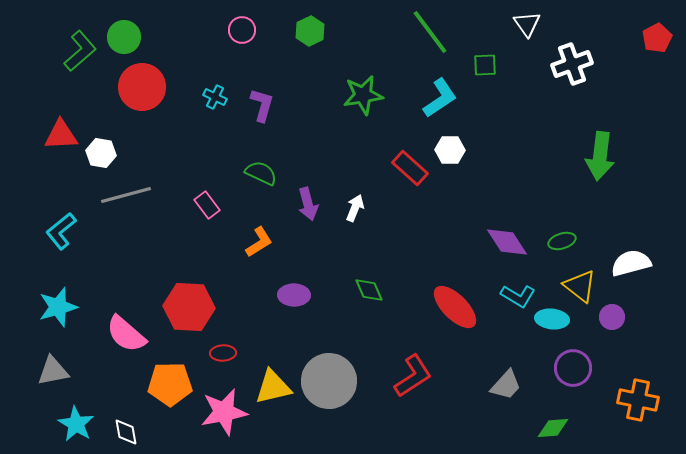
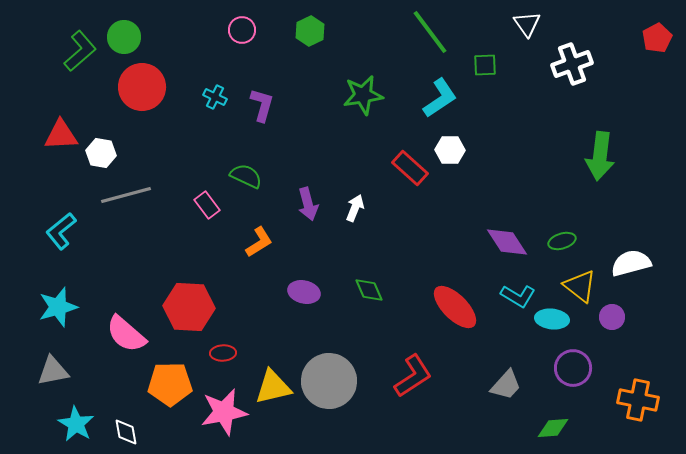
green semicircle at (261, 173): moved 15 px left, 3 px down
purple ellipse at (294, 295): moved 10 px right, 3 px up; rotated 12 degrees clockwise
